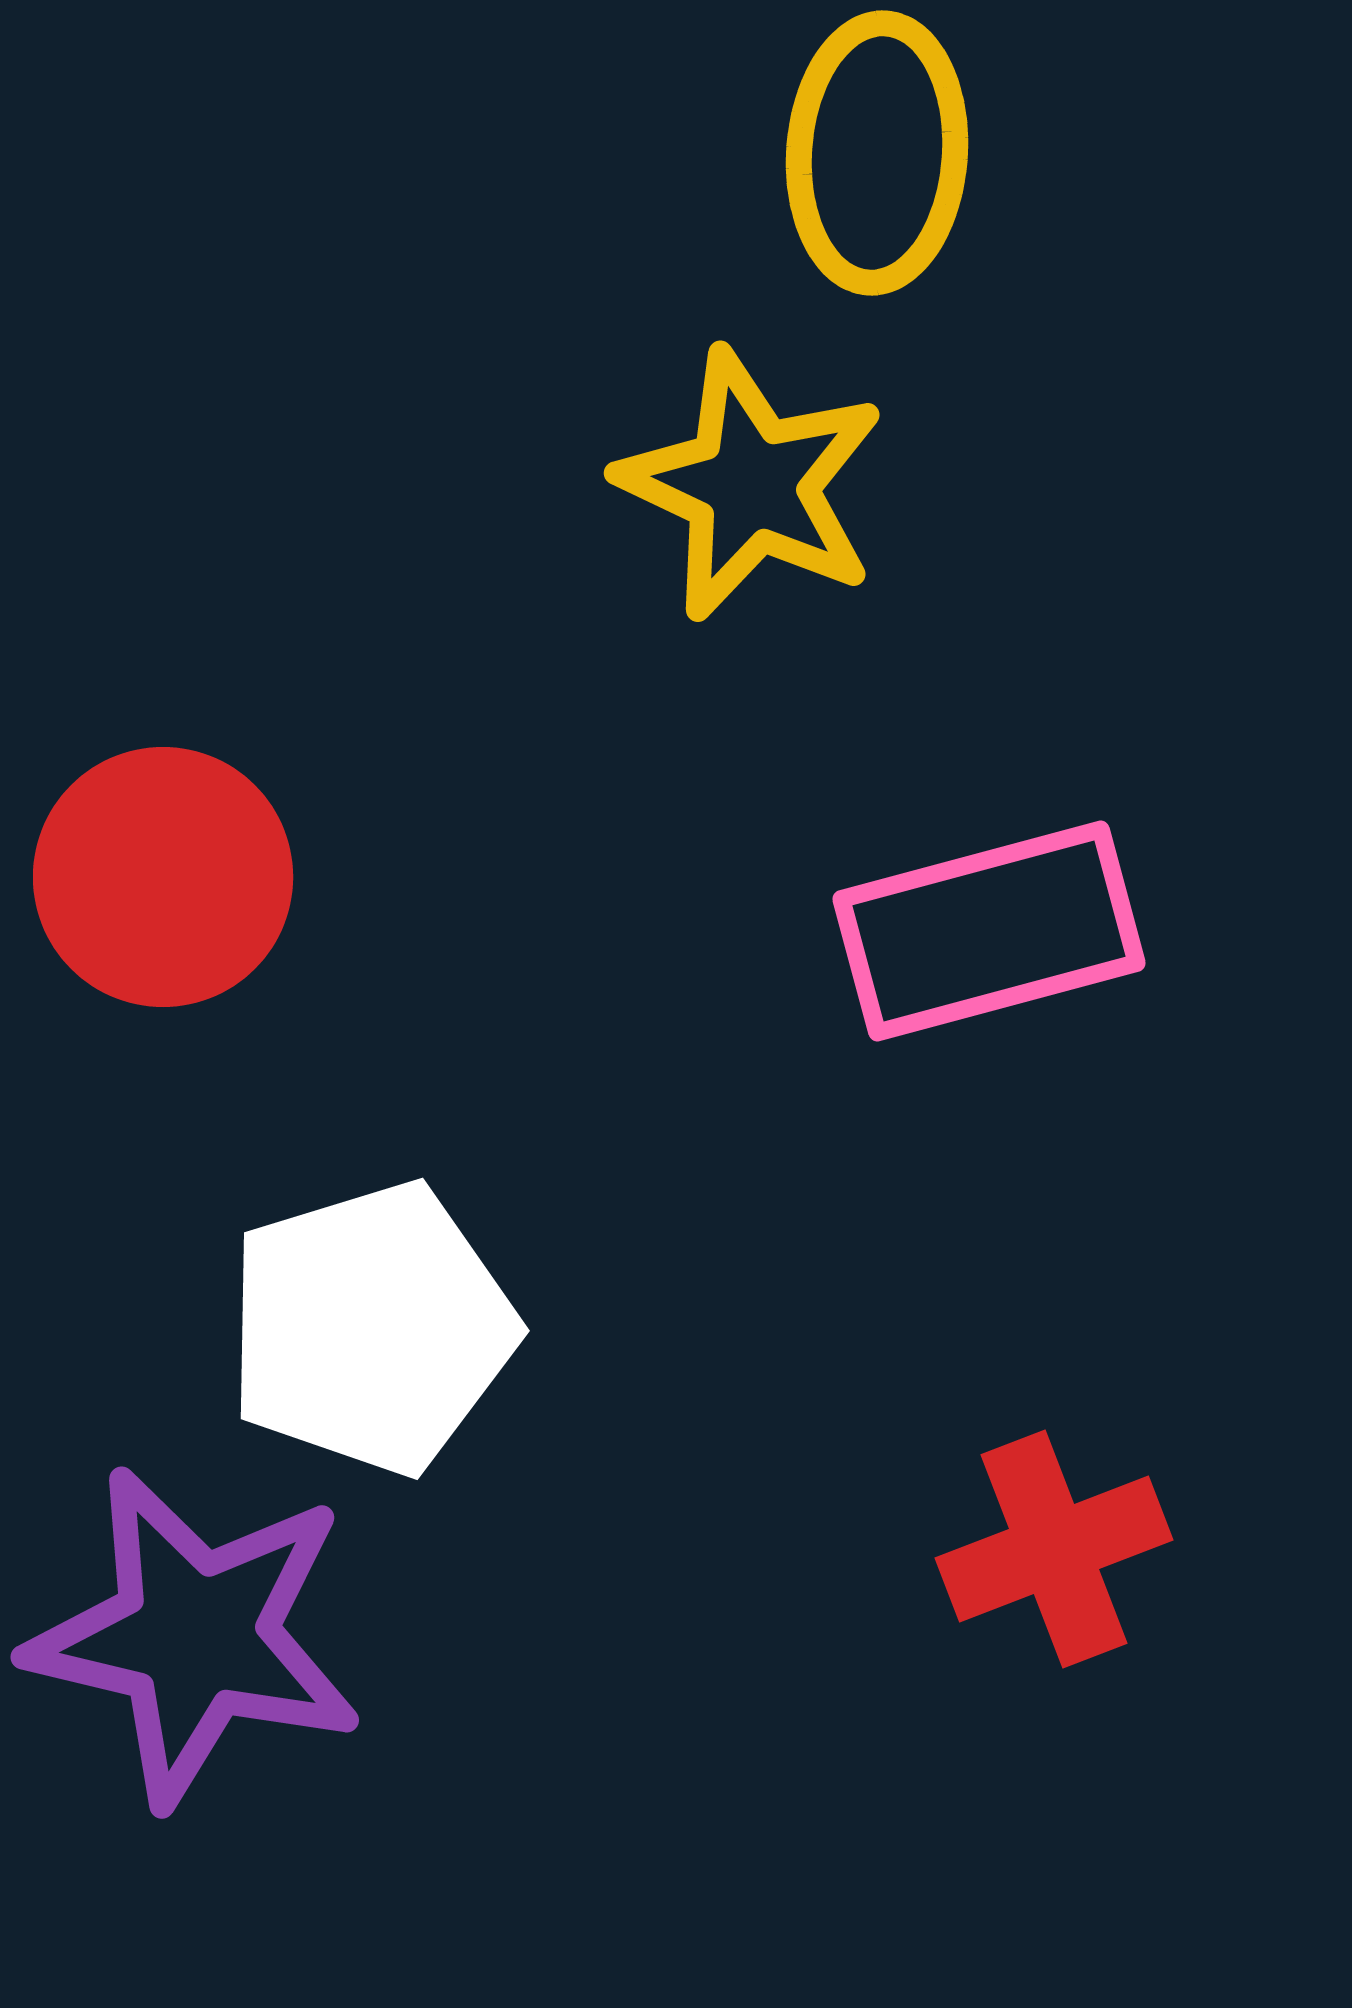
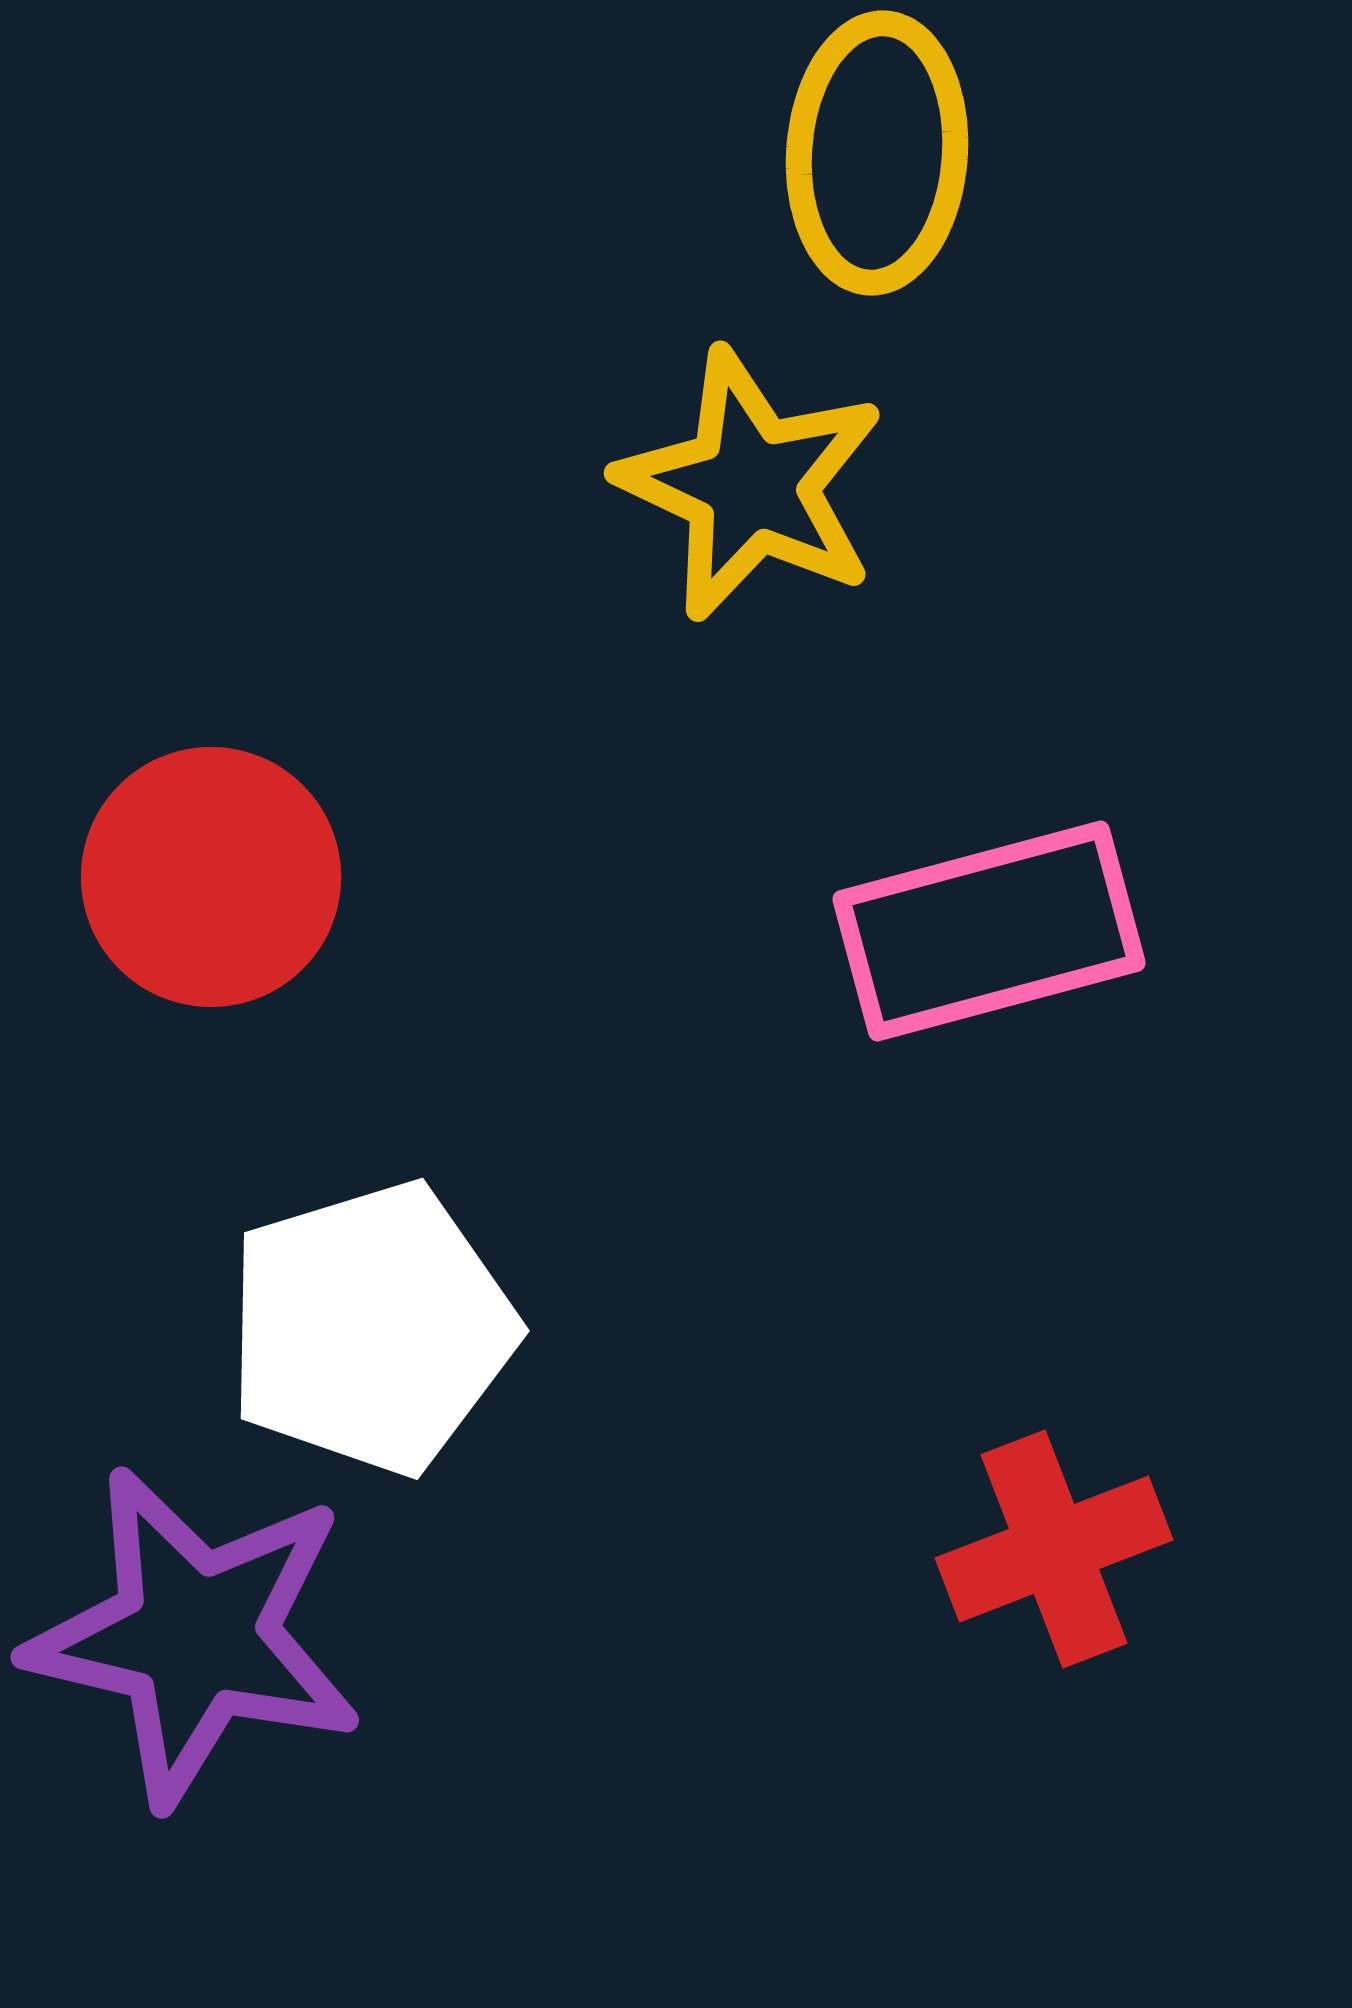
red circle: moved 48 px right
